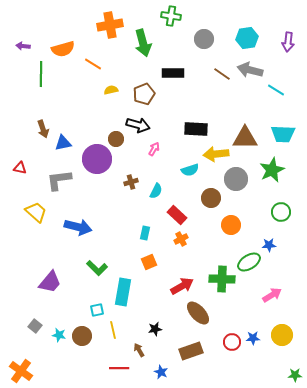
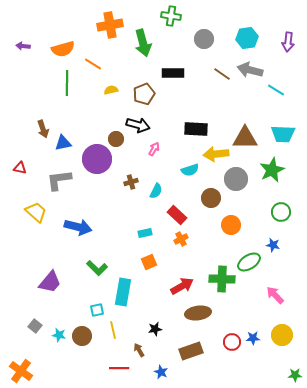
green line at (41, 74): moved 26 px right, 9 px down
cyan rectangle at (145, 233): rotated 64 degrees clockwise
blue star at (269, 245): moved 4 px right; rotated 16 degrees clockwise
pink arrow at (272, 295): moved 3 px right; rotated 102 degrees counterclockwise
brown ellipse at (198, 313): rotated 55 degrees counterclockwise
